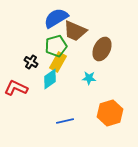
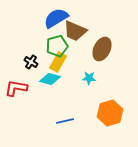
green pentagon: moved 1 px right
cyan diamond: rotated 50 degrees clockwise
red L-shape: rotated 15 degrees counterclockwise
